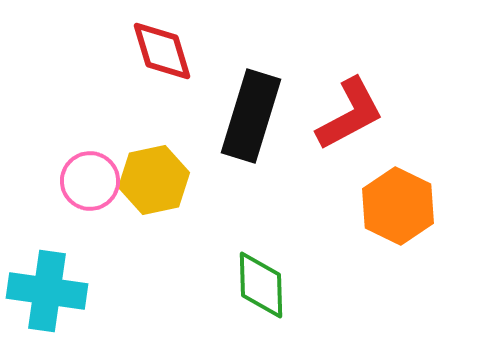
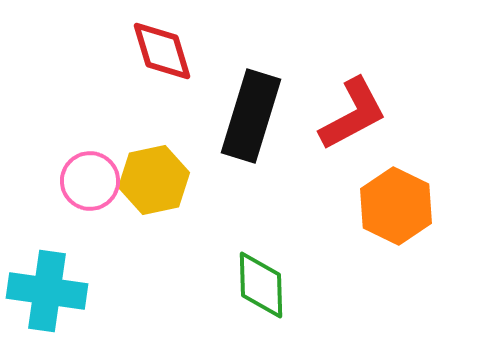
red L-shape: moved 3 px right
orange hexagon: moved 2 px left
